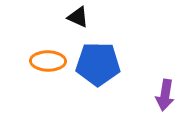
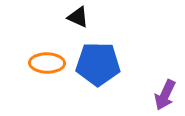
orange ellipse: moved 1 px left, 2 px down
purple arrow: rotated 16 degrees clockwise
